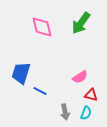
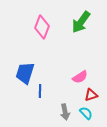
green arrow: moved 1 px up
pink diamond: rotated 35 degrees clockwise
blue trapezoid: moved 4 px right
blue line: rotated 64 degrees clockwise
red triangle: rotated 32 degrees counterclockwise
cyan semicircle: rotated 64 degrees counterclockwise
